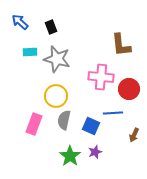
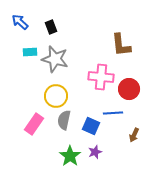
gray star: moved 2 px left
pink rectangle: rotated 15 degrees clockwise
